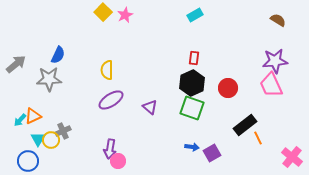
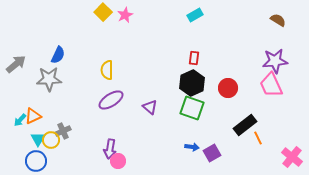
blue circle: moved 8 px right
